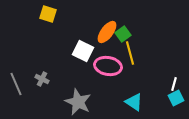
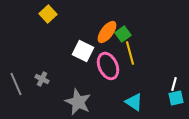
yellow square: rotated 30 degrees clockwise
pink ellipse: rotated 56 degrees clockwise
cyan square: rotated 14 degrees clockwise
